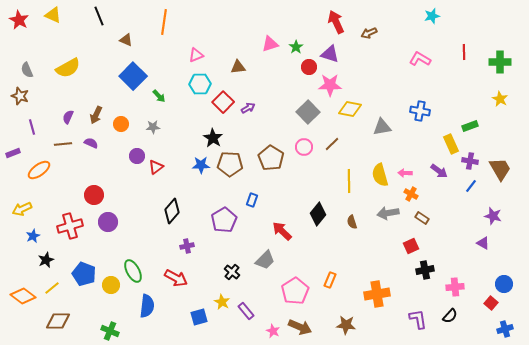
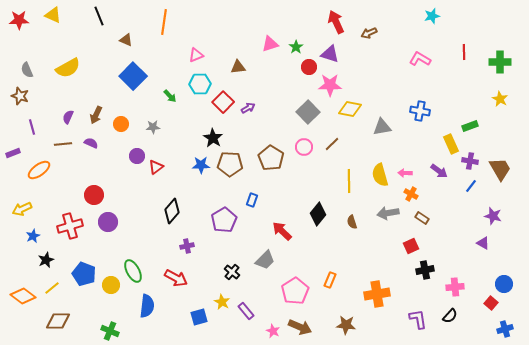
red star at (19, 20): rotated 30 degrees counterclockwise
green arrow at (159, 96): moved 11 px right
